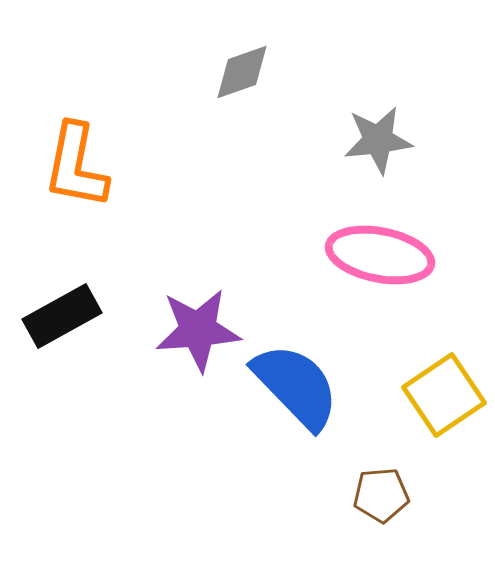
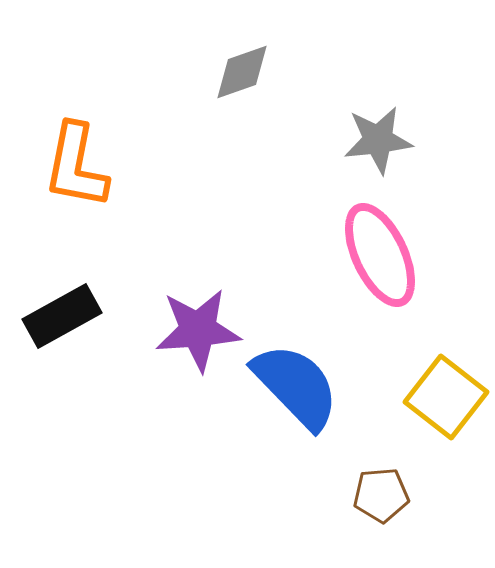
pink ellipse: rotated 54 degrees clockwise
yellow square: moved 2 px right, 2 px down; rotated 18 degrees counterclockwise
